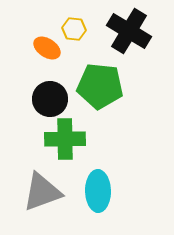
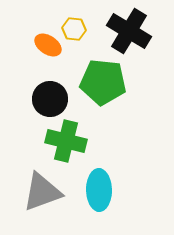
orange ellipse: moved 1 px right, 3 px up
green pentagon: moved 3 px right, 4 px up
green cross: moved 1 px right, 2 px down; rotated 15 degrees clockwise
cyan ellipse: moved 1 px right, 1 px up
